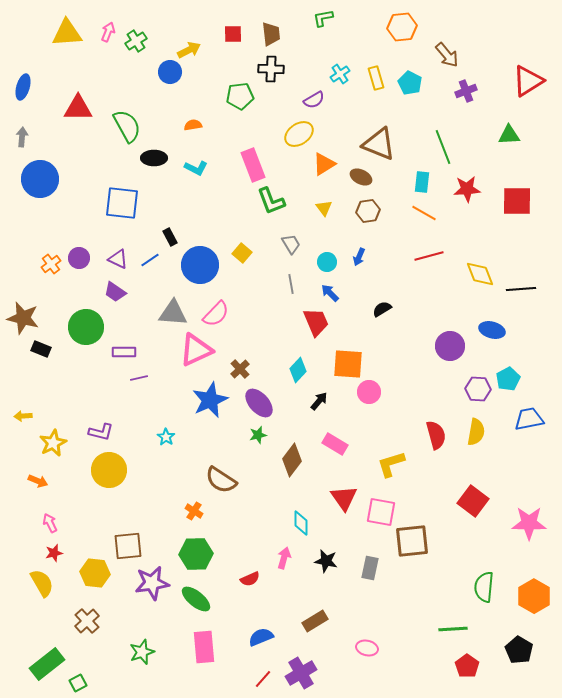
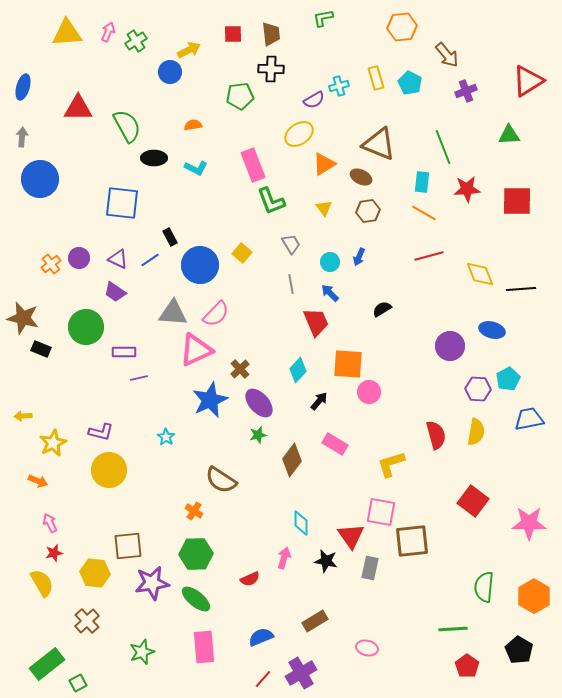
cyan cross at (340, 74): moved 1 px left, 12 px down; rotated 18 degrees clockwise
cyan circle at (327, 262): moved 3 px right
red triangle at (344, 498): moved 7 px right, 38 px down
